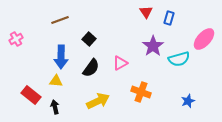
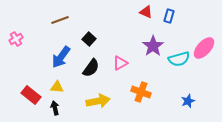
red triangle: rotated 32 degrees counterclockwise
blue rectangle: moved 2 px up
pink ellipse: moved 9 px down
blue arrow: rotated 35 degrees clockwise
yellow triangle: moved 1 px right, 6 px down
yellow arrow: rotated 15 degrees clockwise
black arrow: moved 1 px down
